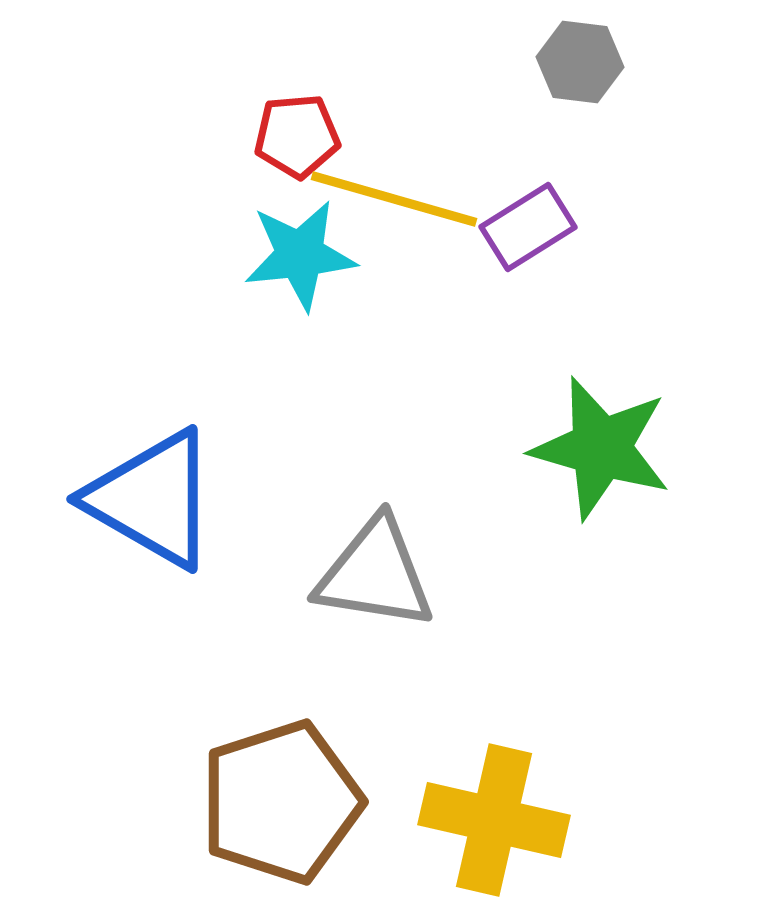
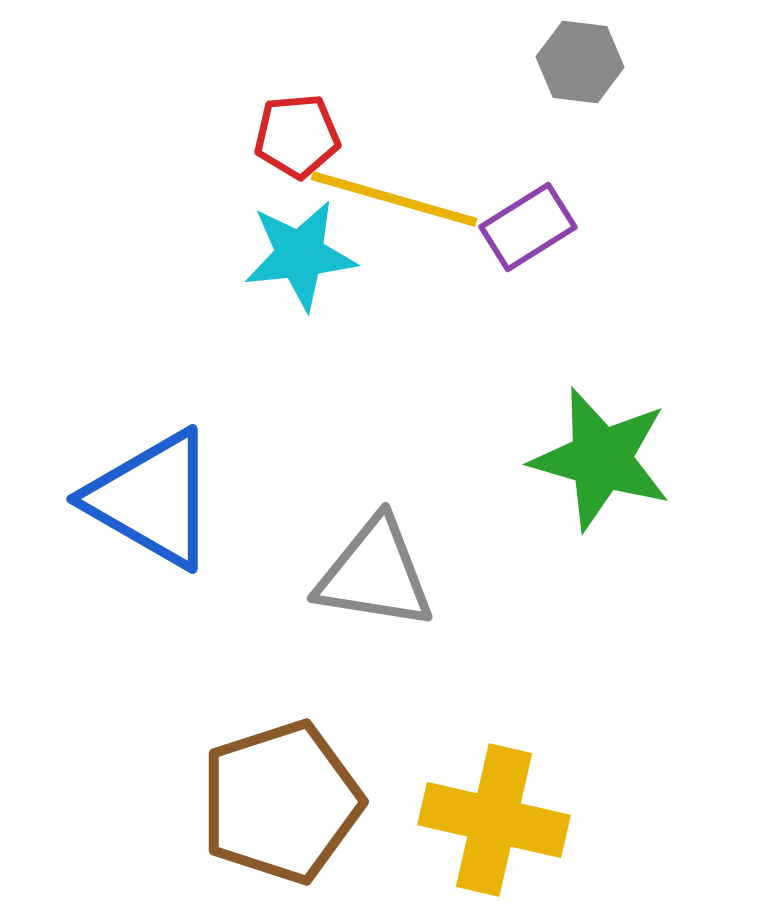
green star: moved 11 px down
